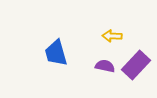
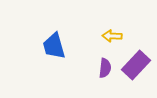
blue trapezoid: moved 2 px left, 7 px up
purple semicircle: moved 2 px down; rotated 84 degrees clockwise
